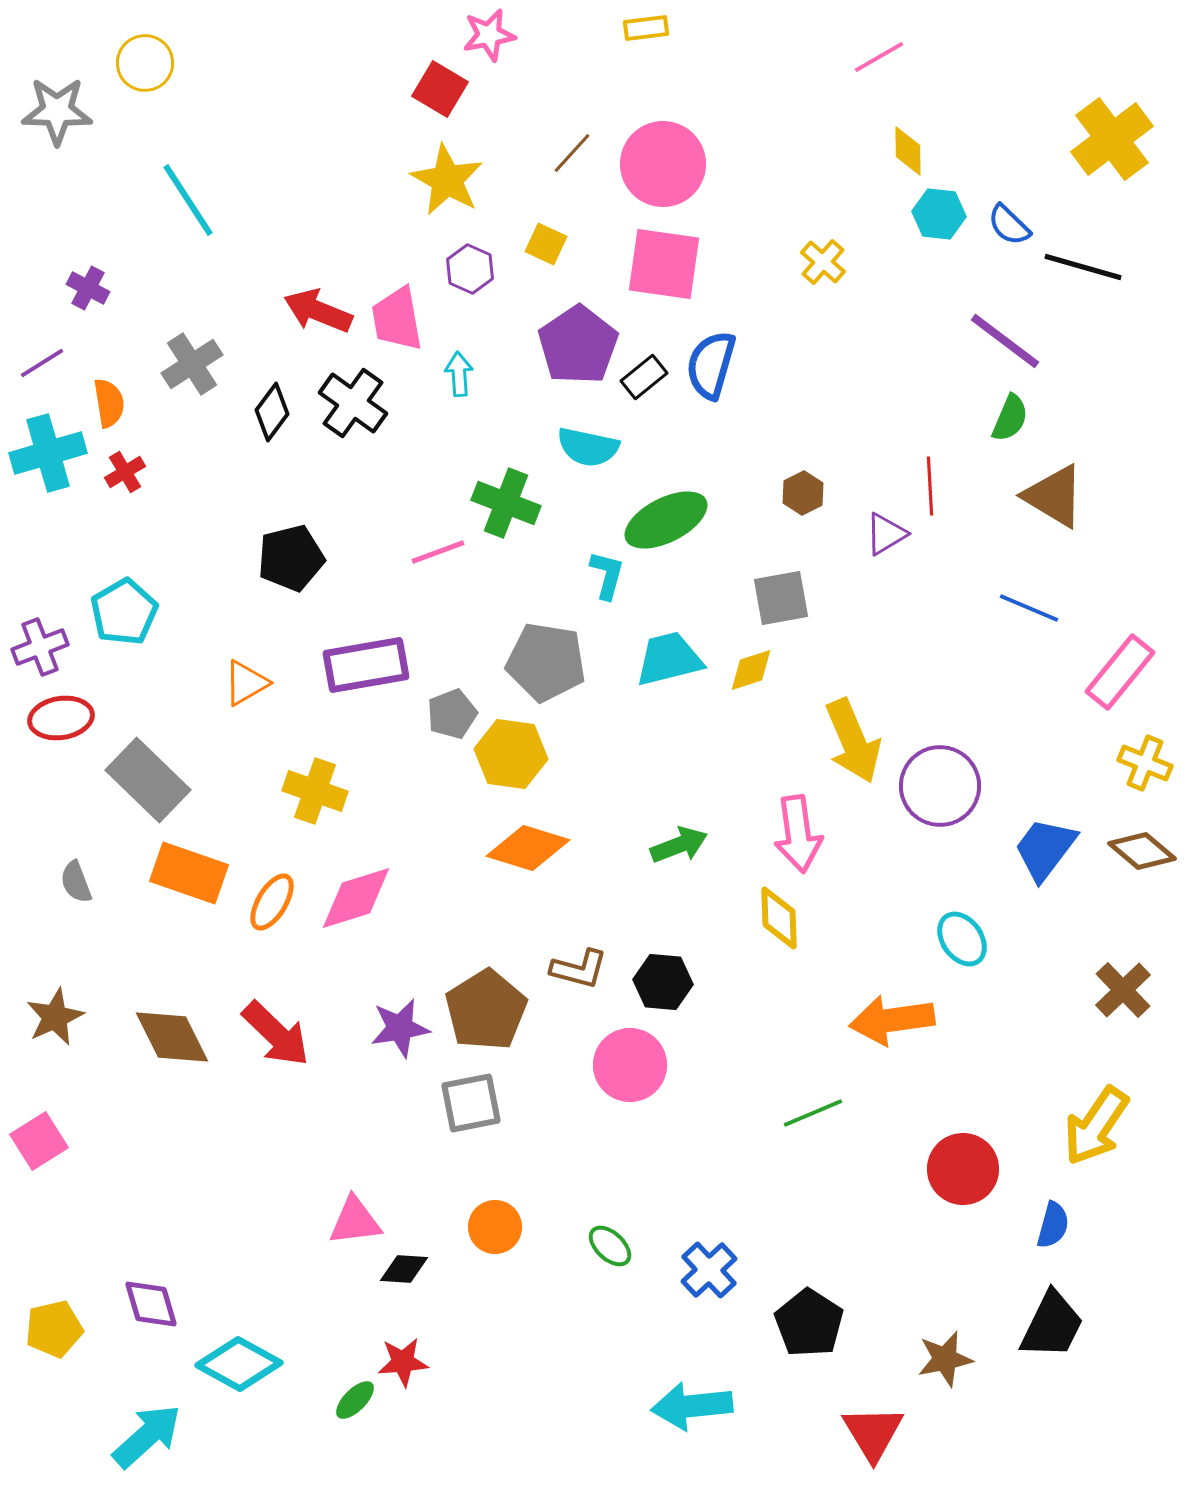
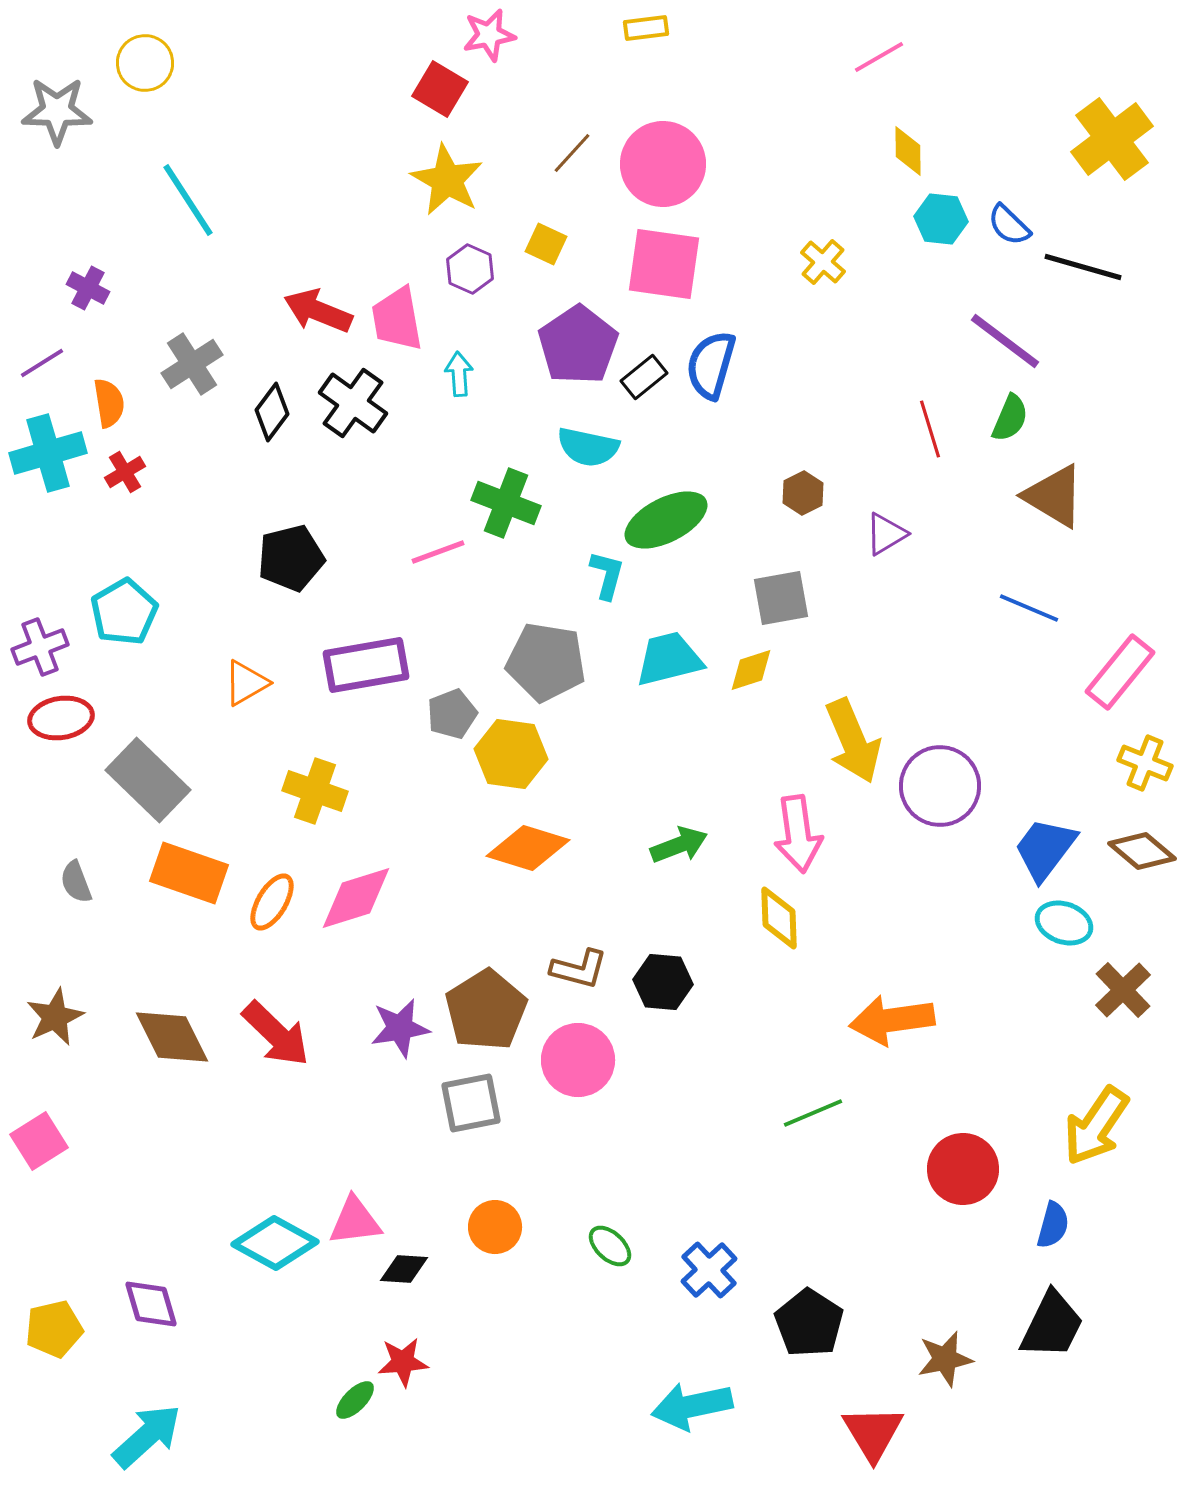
cyan hexagon at (939, 214): moved 2 px right, 5 px down
red line at (930, 486): moved 57 px up; rotated 14 degrees counterclockwise
cyan ellipse at (962, 939): moved 102 px right, 16 px up; rotated 36 degrees counterclockwise
pink circle at (630, 1065): moved 52 px left, 5 px up
cyan diamond at (239, 1364): moved 36 px right, 121 px up
cyan arrow at (692, 1406): rotated 6 degrees counterclockwise
